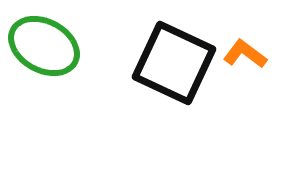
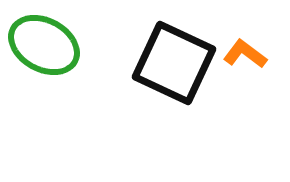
green ellipse: moved 1 px up
